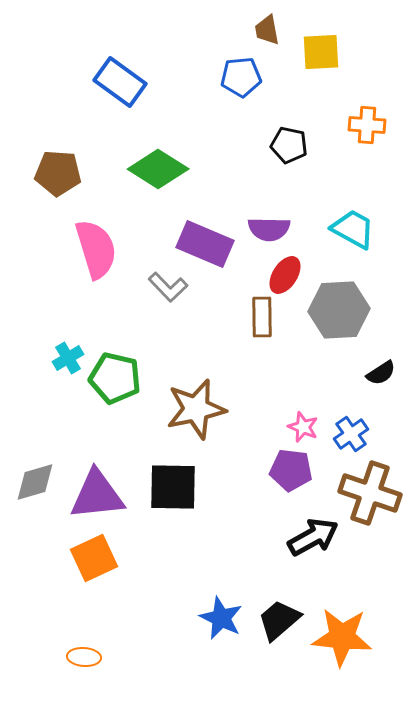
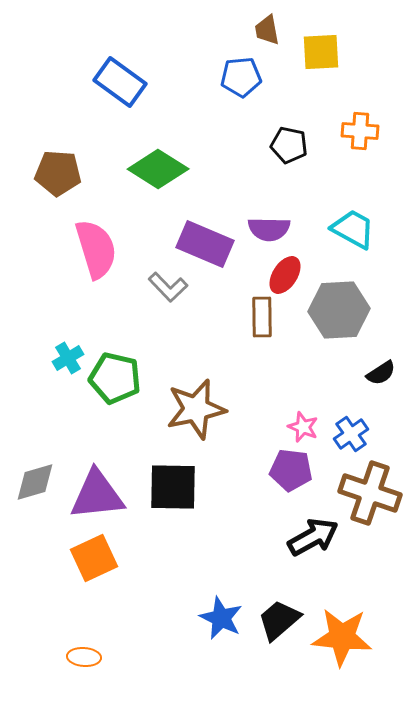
orange cross: moved 7 px left, 6 px down
